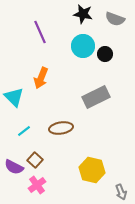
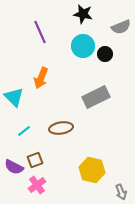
gray semicircle: moved 6 px right, 8 px down; rotated 42 degrees counterclockwise
brown square: rotated 28 degrees clockwise
